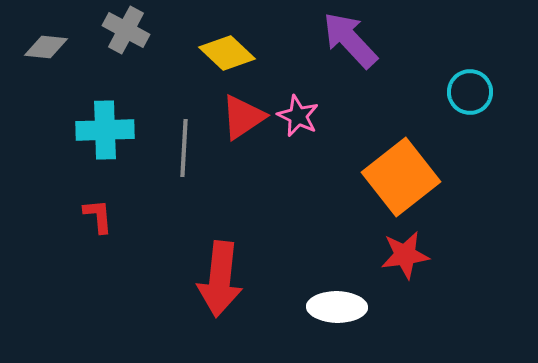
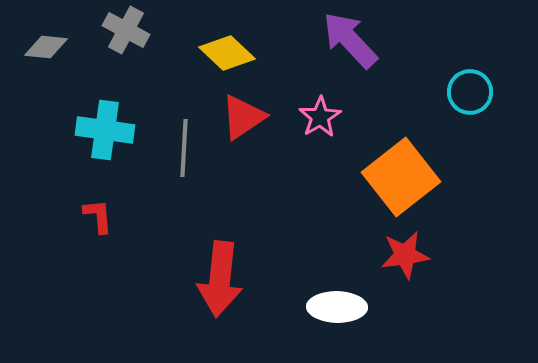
pink star: moved 22 px right, 1 px down; rotated 15 degrees clockwise
cyan cross: rotated 10 degrees clockwise
